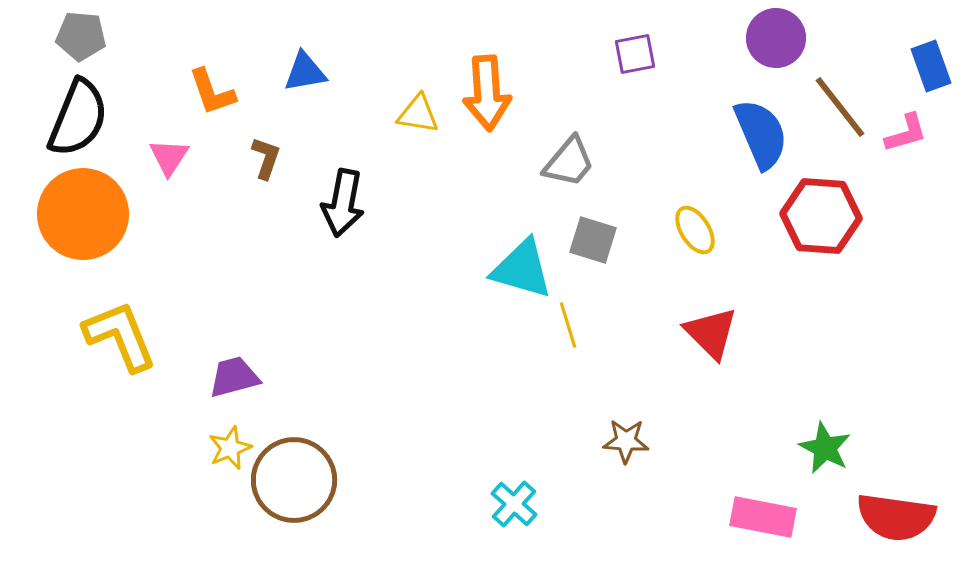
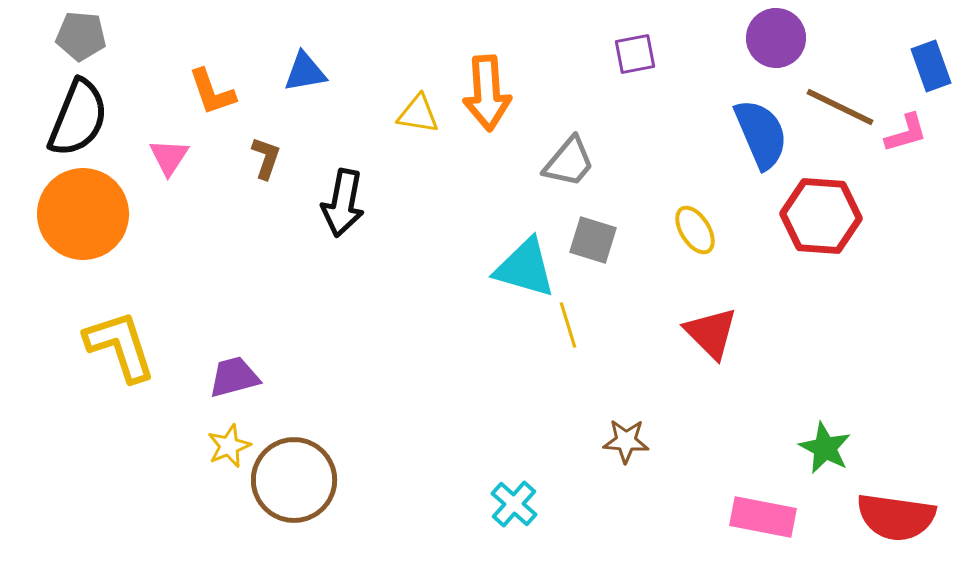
brown line: rotated 26 degrees counterclockwise
cyan triangle: moved 3 px right, 1 px up
yellow L-shape: moved 10 px down; rotated 4 degrees clockwise
yellow star: moved 1 px left, 2 px up
